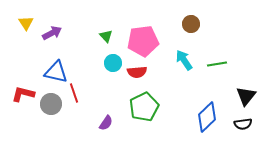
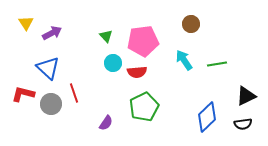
blue triangle: moved 8 px left, 4 px up; rotated 30 degrees clockwise
black triangle: rotated 25 degrees clockwise
